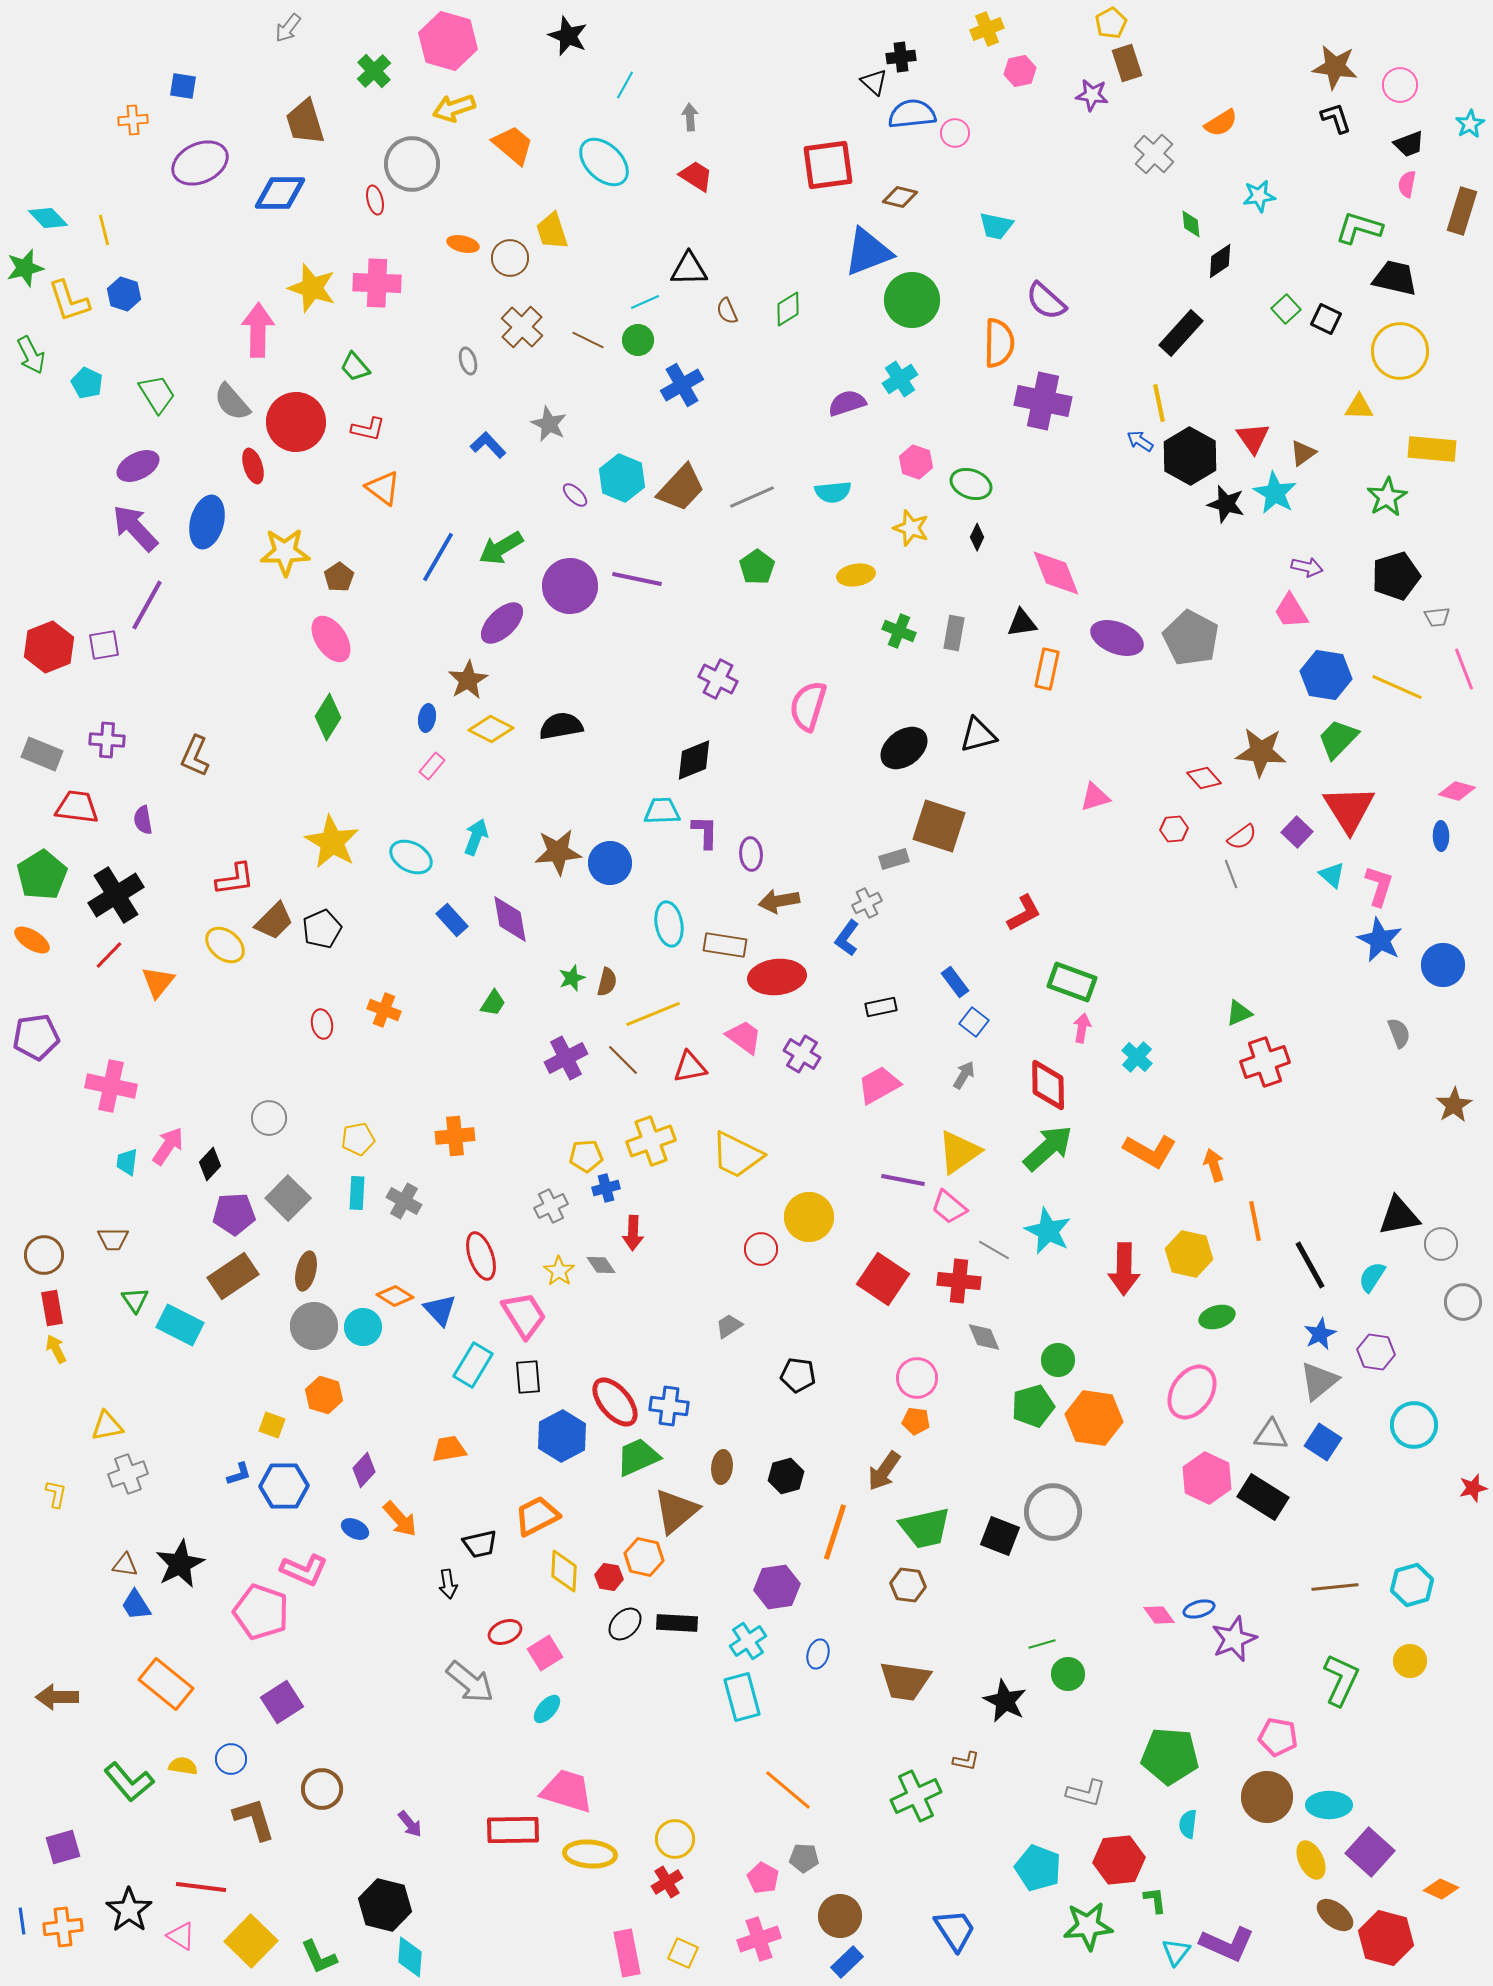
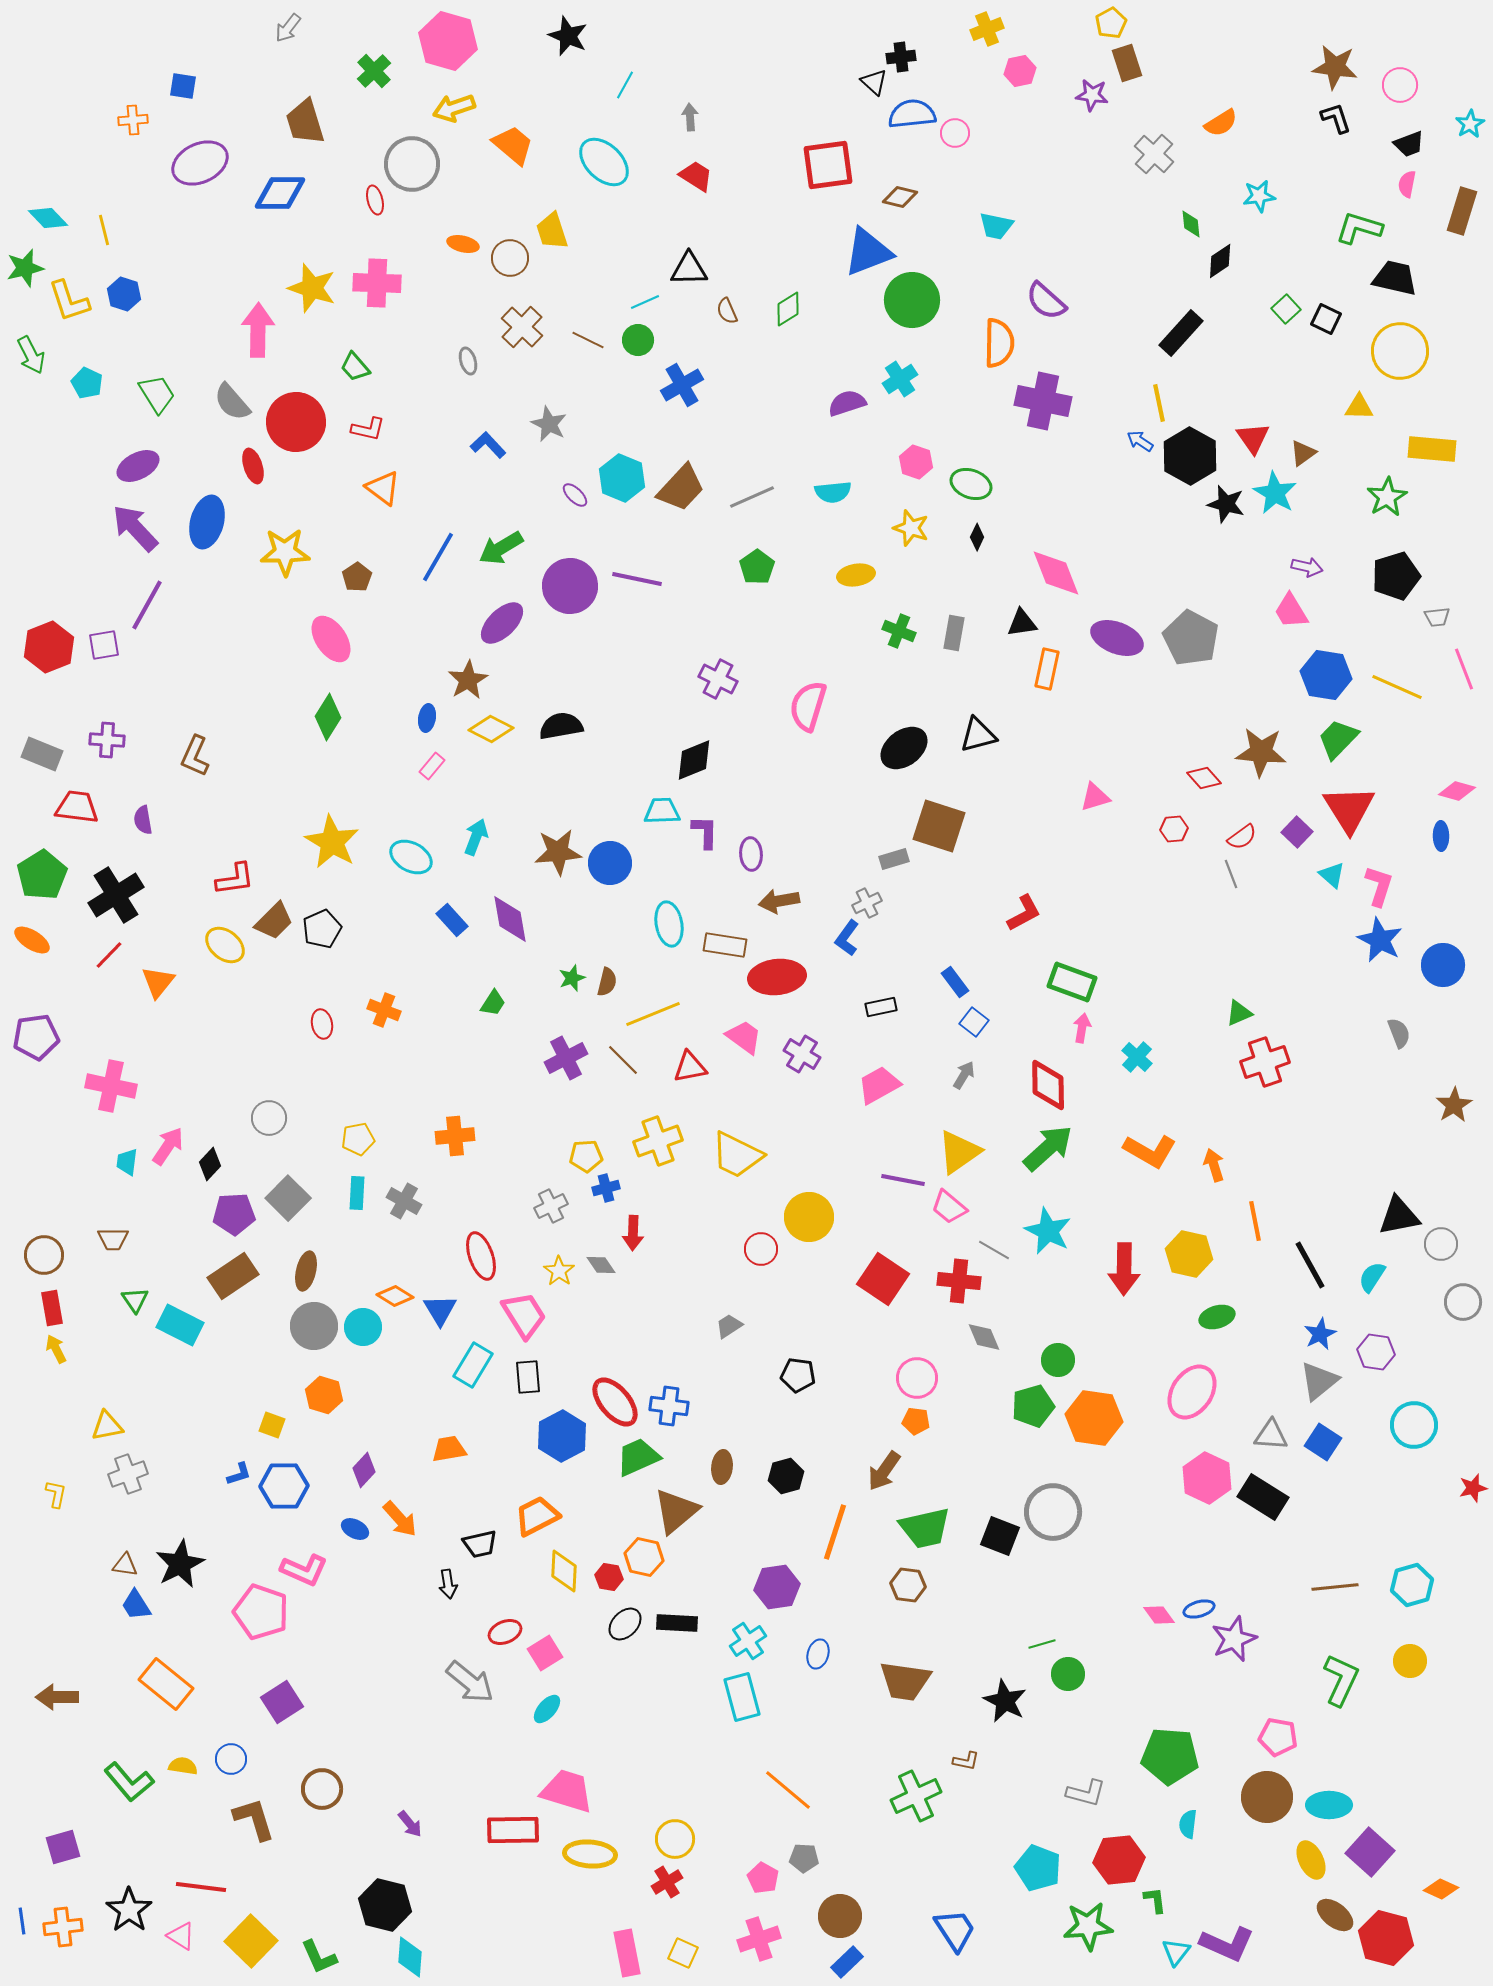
brown pentagon at (339, 577): moved 18 px right
yellow cross at (651, 1141): moved 7 px right
blue triangle at (440, 1310): rotated 12 degrees clockwise
